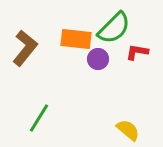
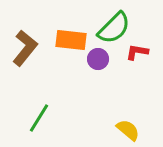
orange rectangle: moved 5 px left, 1 px down
